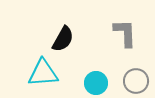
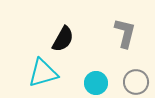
gray L-shape: rotated 16 degrees clockwise
cyan triangle: rotated 12 degrees counterclockwise
gray circle: moved 1 px down
